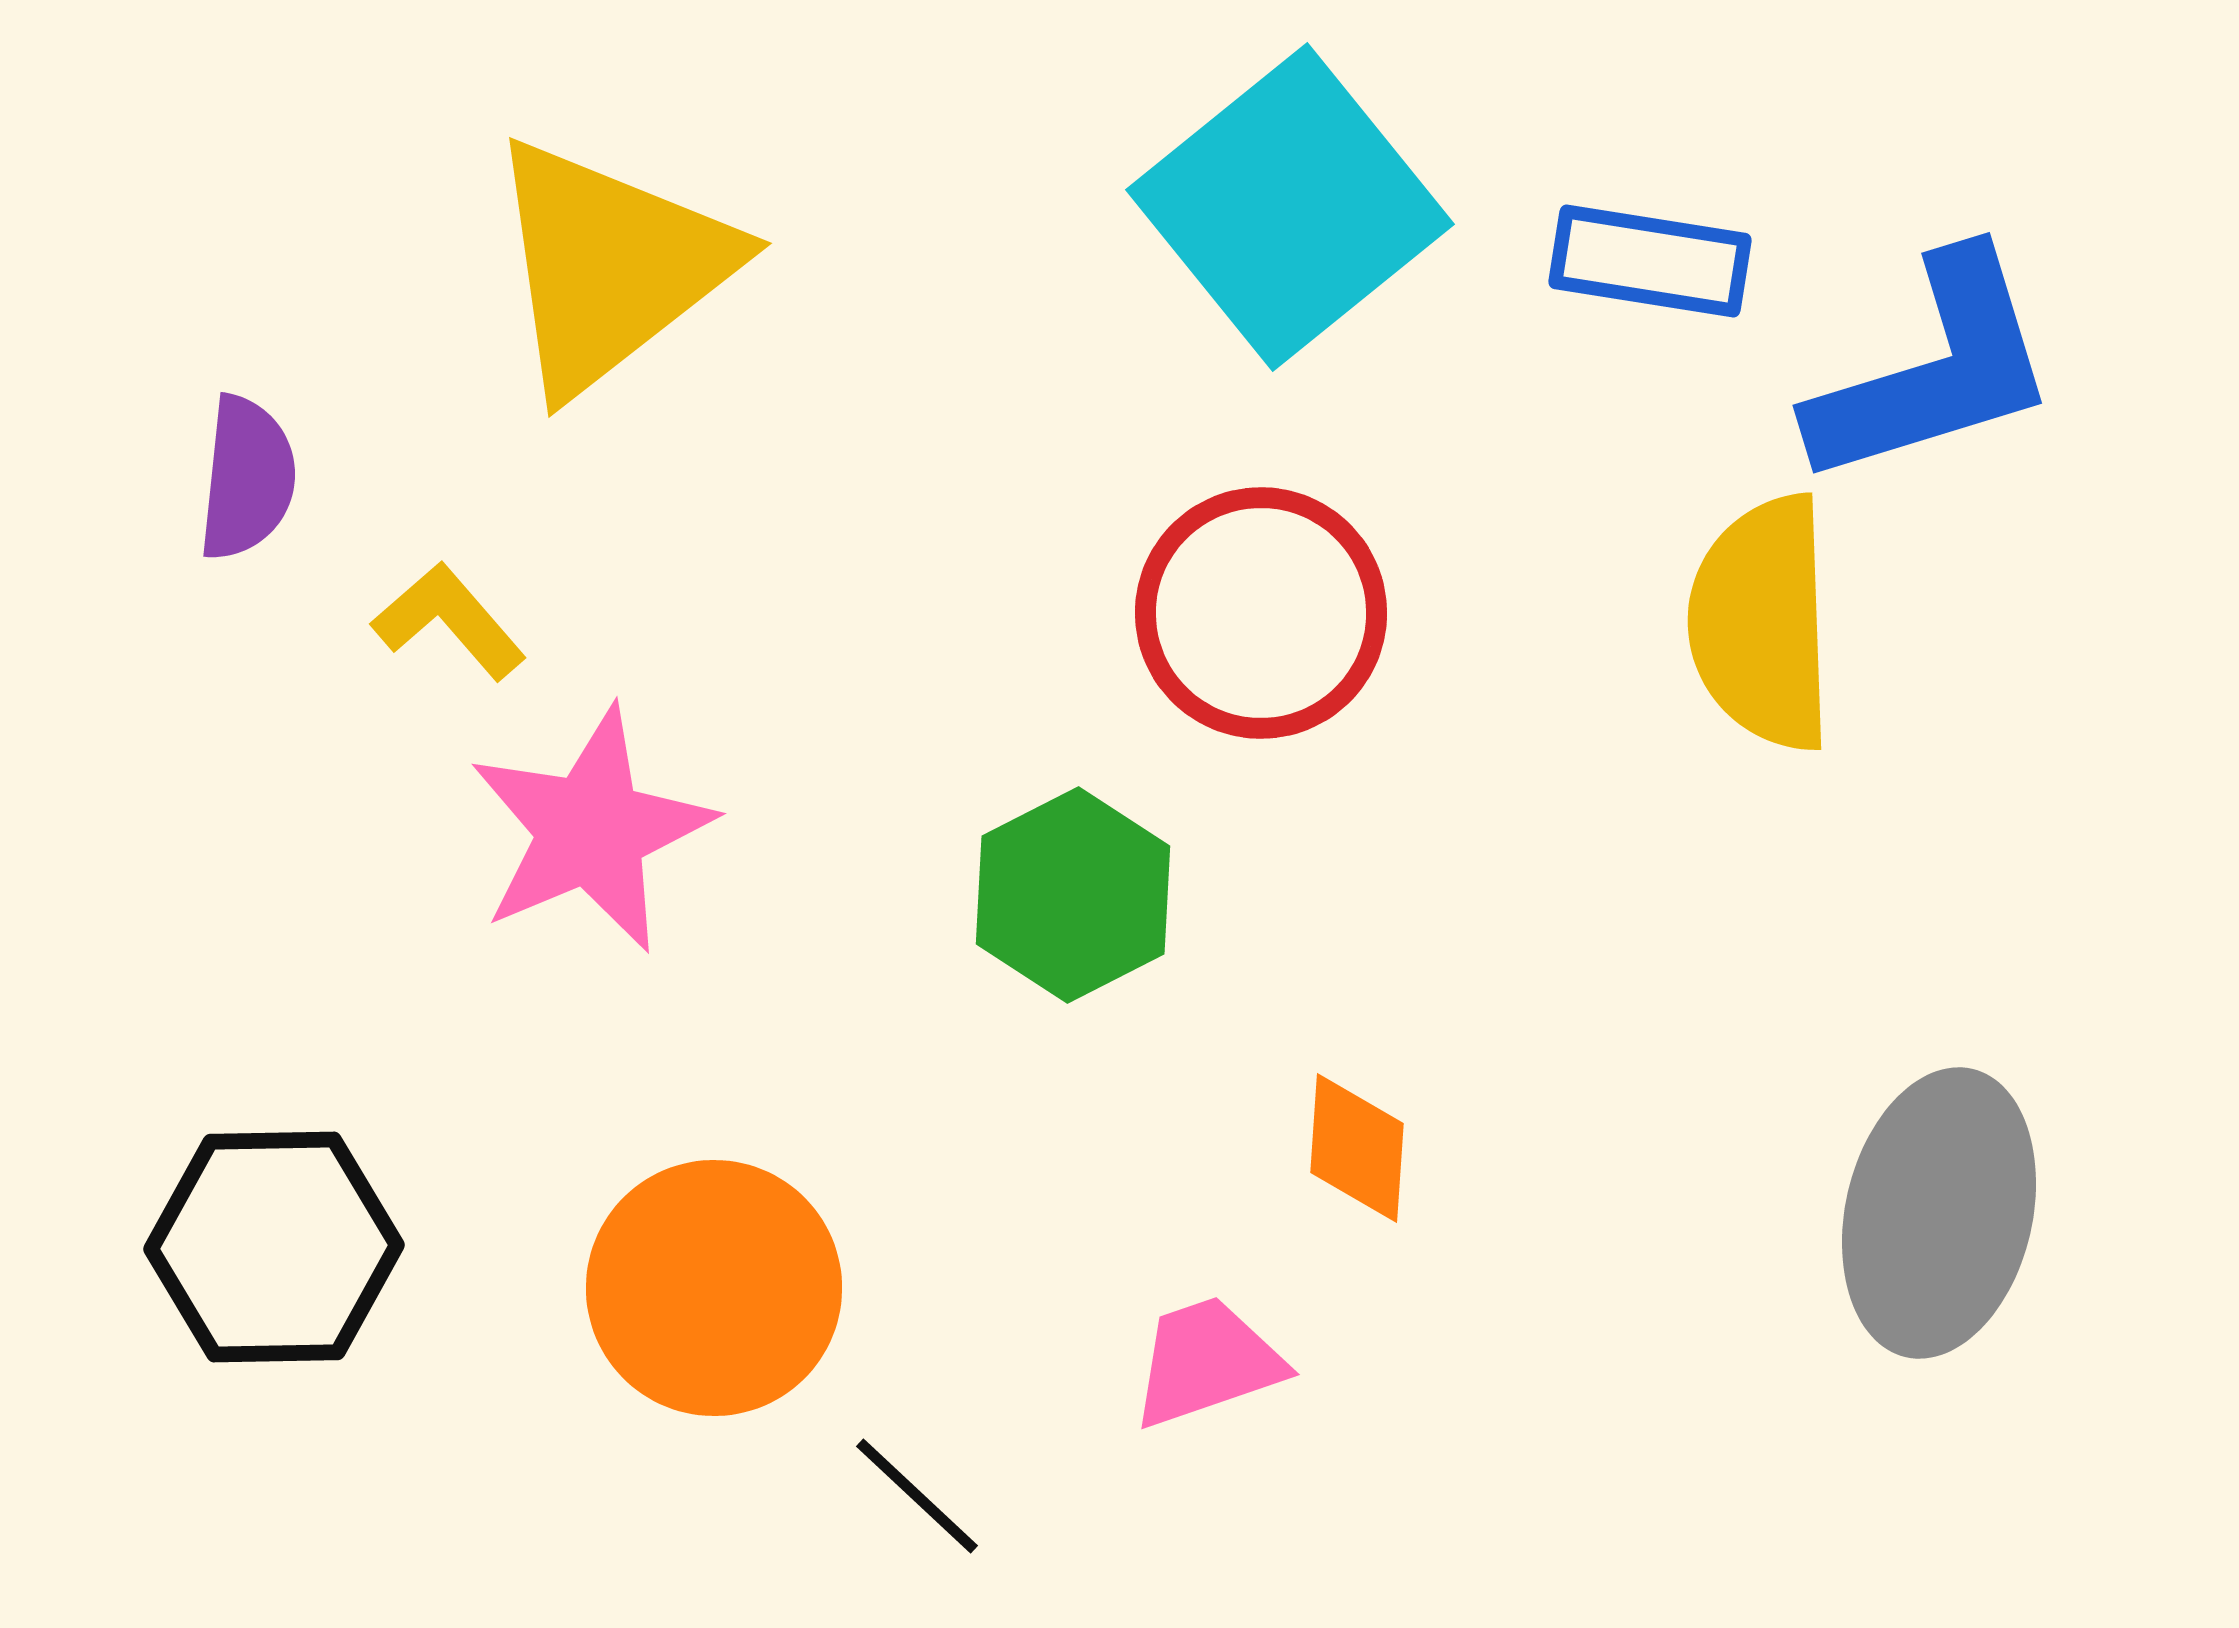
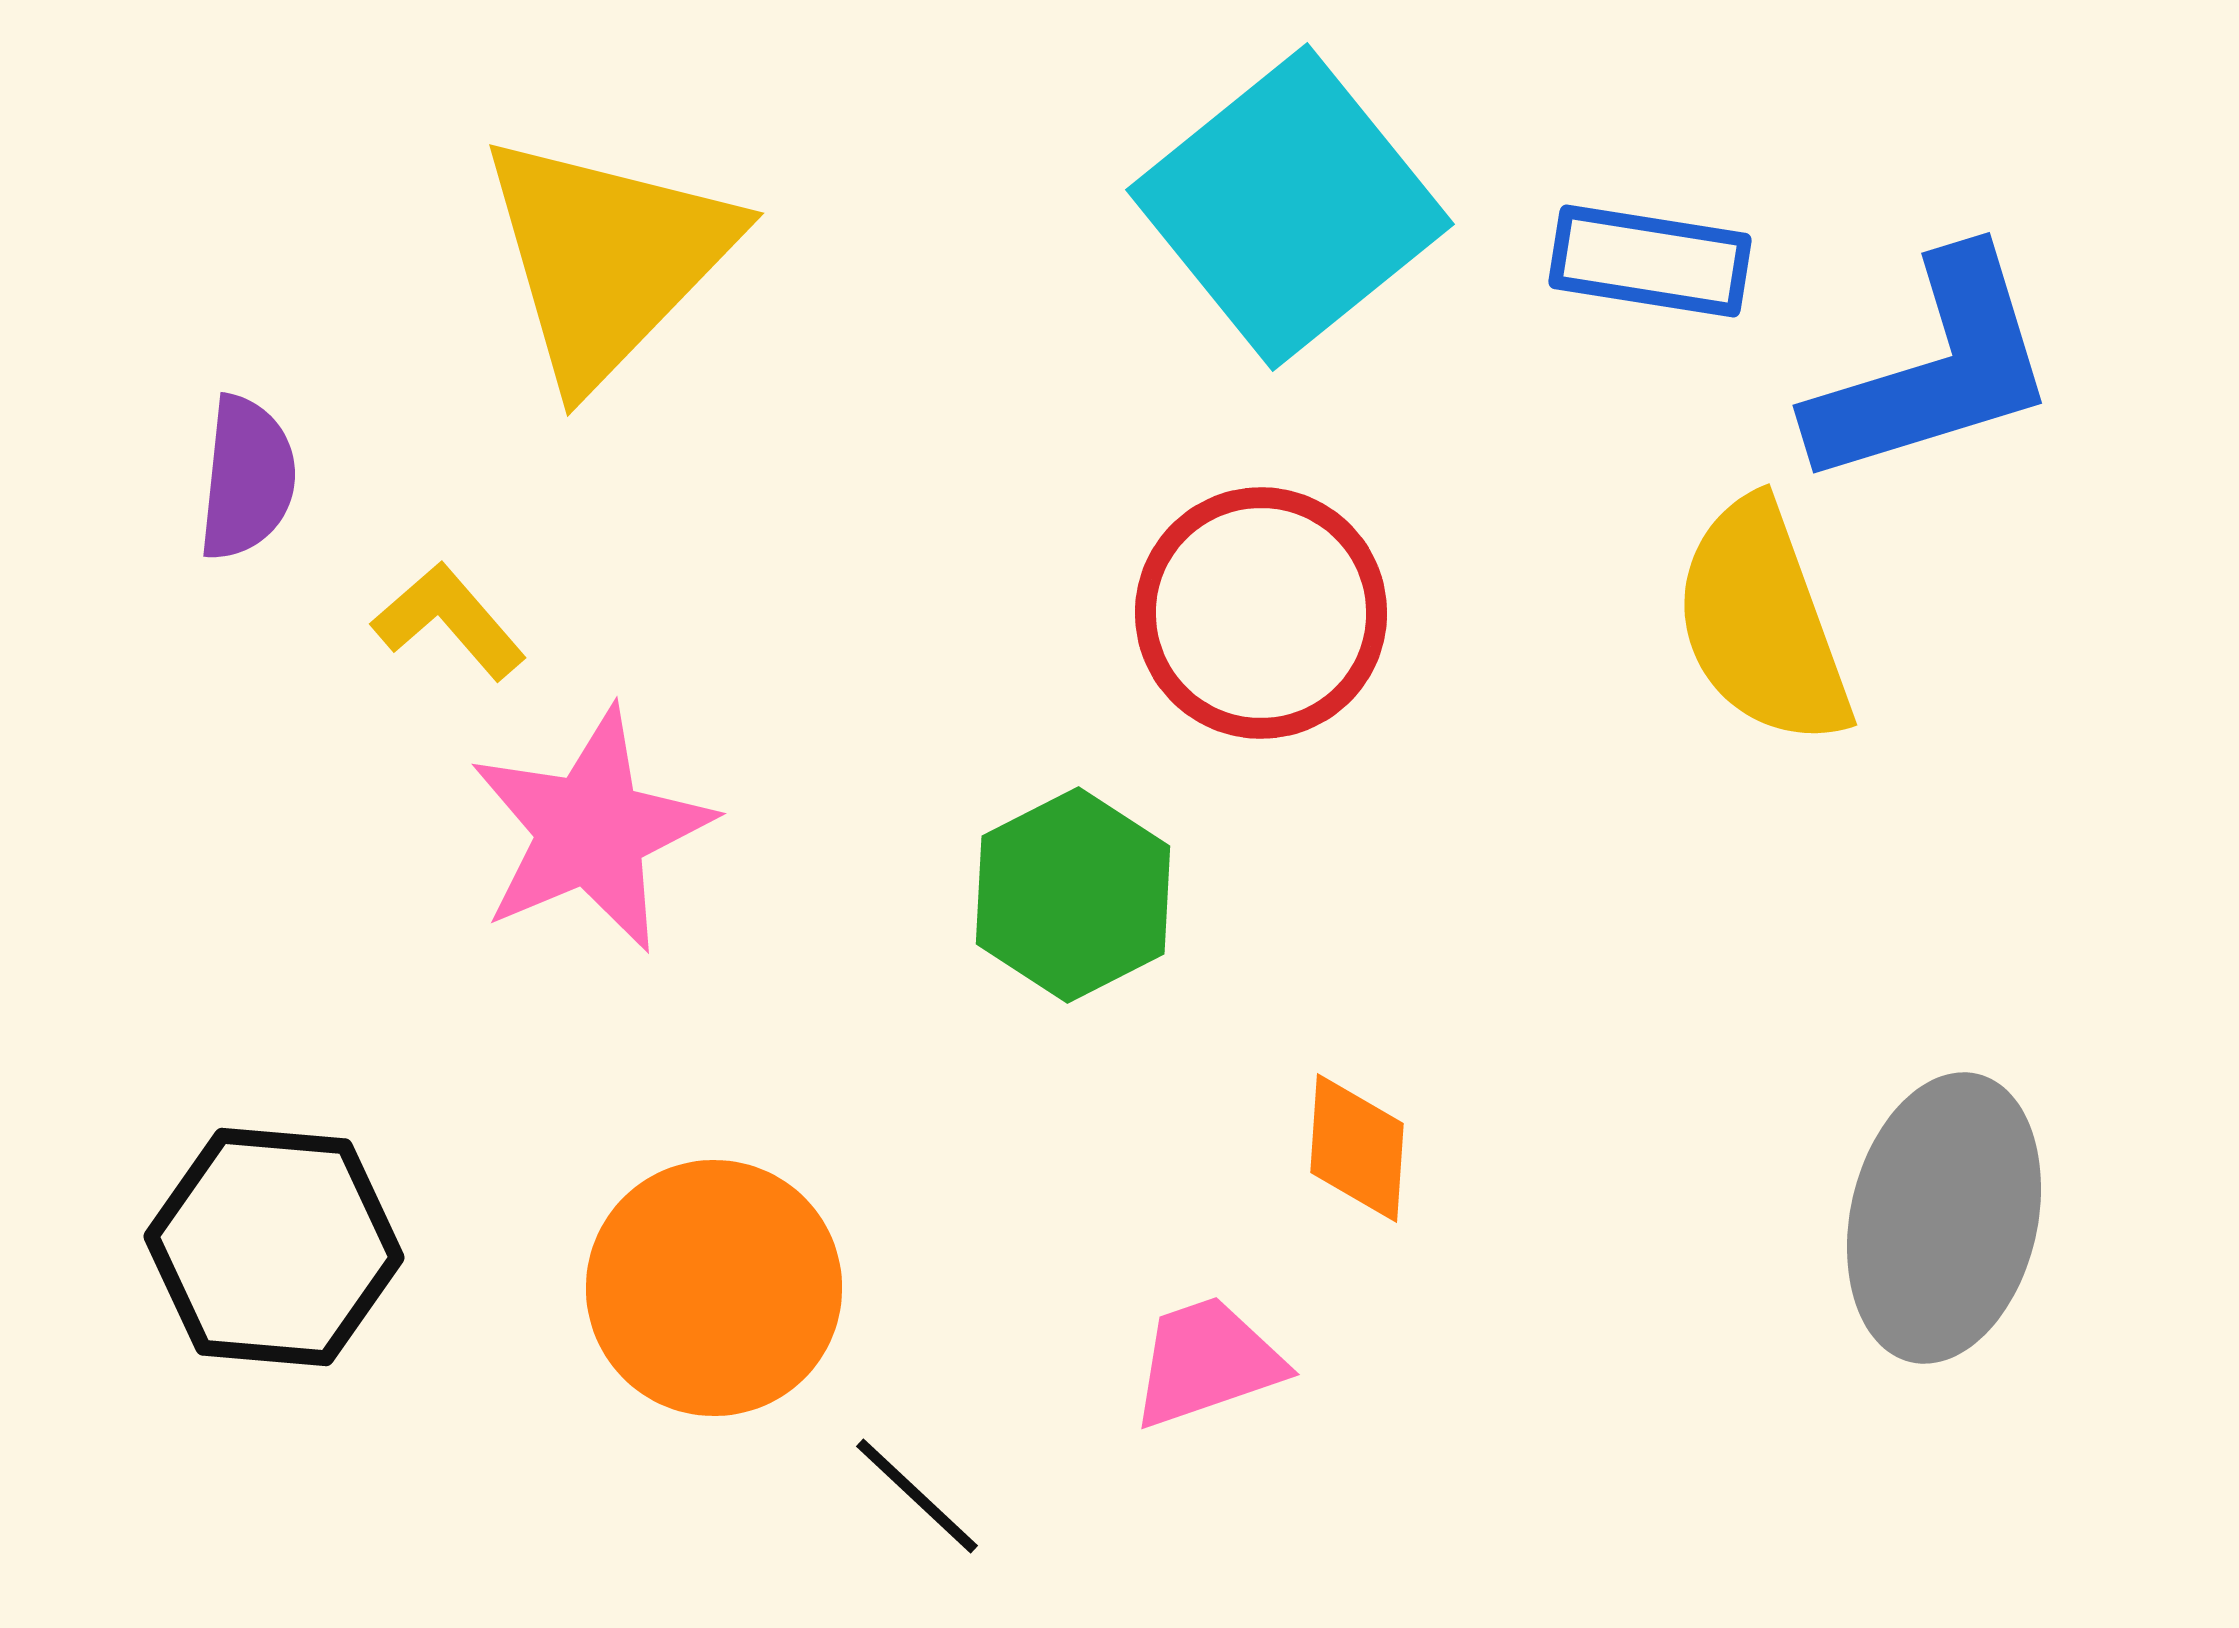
yellow triangle: moved 3 px left, 8 px up; rotated 8 degrees counterclockwise
yellow semicircle: rotated 18 degrees counterclockwise
gray ellipse: moved 5 px right, 5 px down
black hexagon: rotated 6 degrees clockwise
